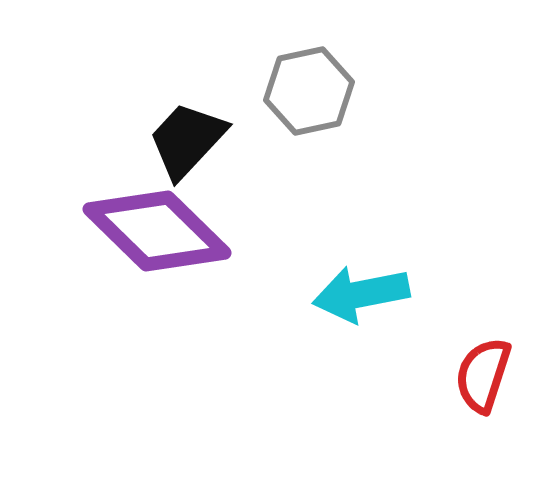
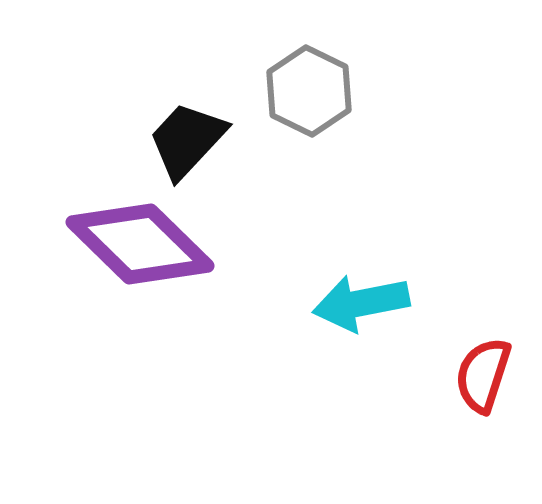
gray hexagon: rotated 22 degrees counterclockwise
purple diamond: moved 17 px left, 13 px down
cyan arrow: moved 9 px down
